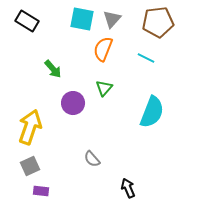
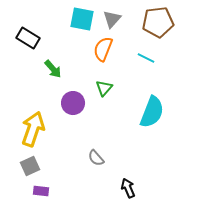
black rectangle: moved 1 px right, 17 px down
yellow arrow: moved 3 px right, 2 px down
gray semicircle: moved 4 px right, 1 px up
